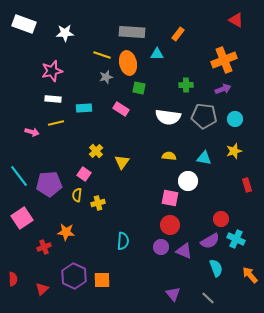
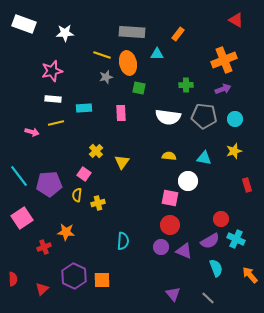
pink rectangle at (121, 109): moved 4 px down; rotated 56 degrees clockwise
